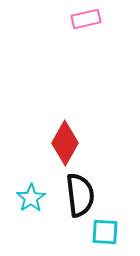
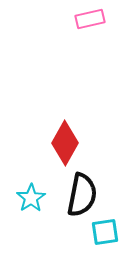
pink rectangle: moved 4 px right
black semicircle: moved 2 px right; rotated 18 degrees clockwise
cyan square: rotated 12 degrees counterclockwise
